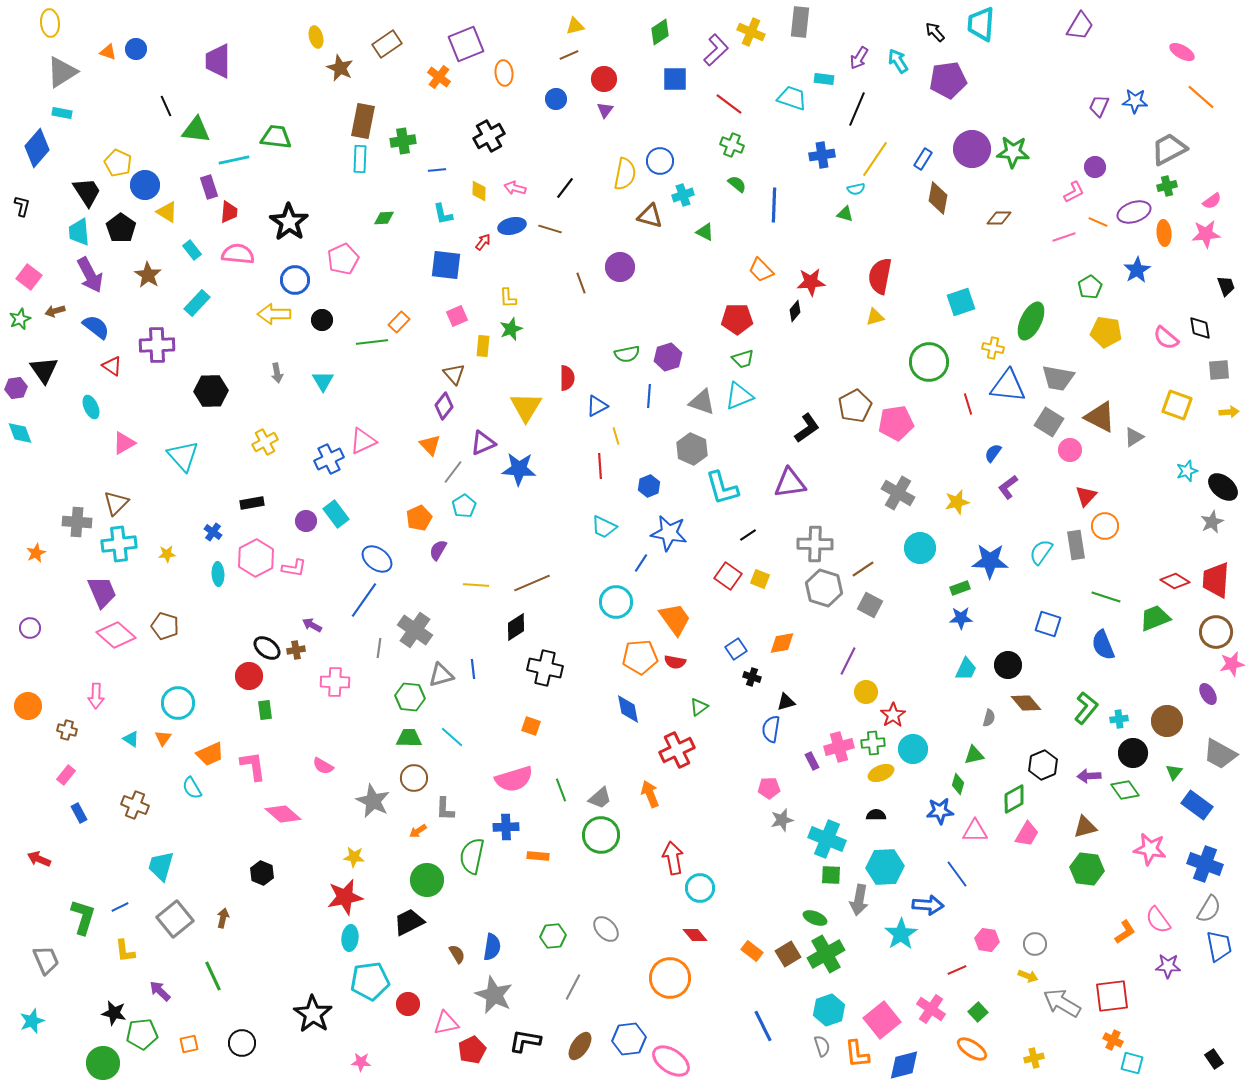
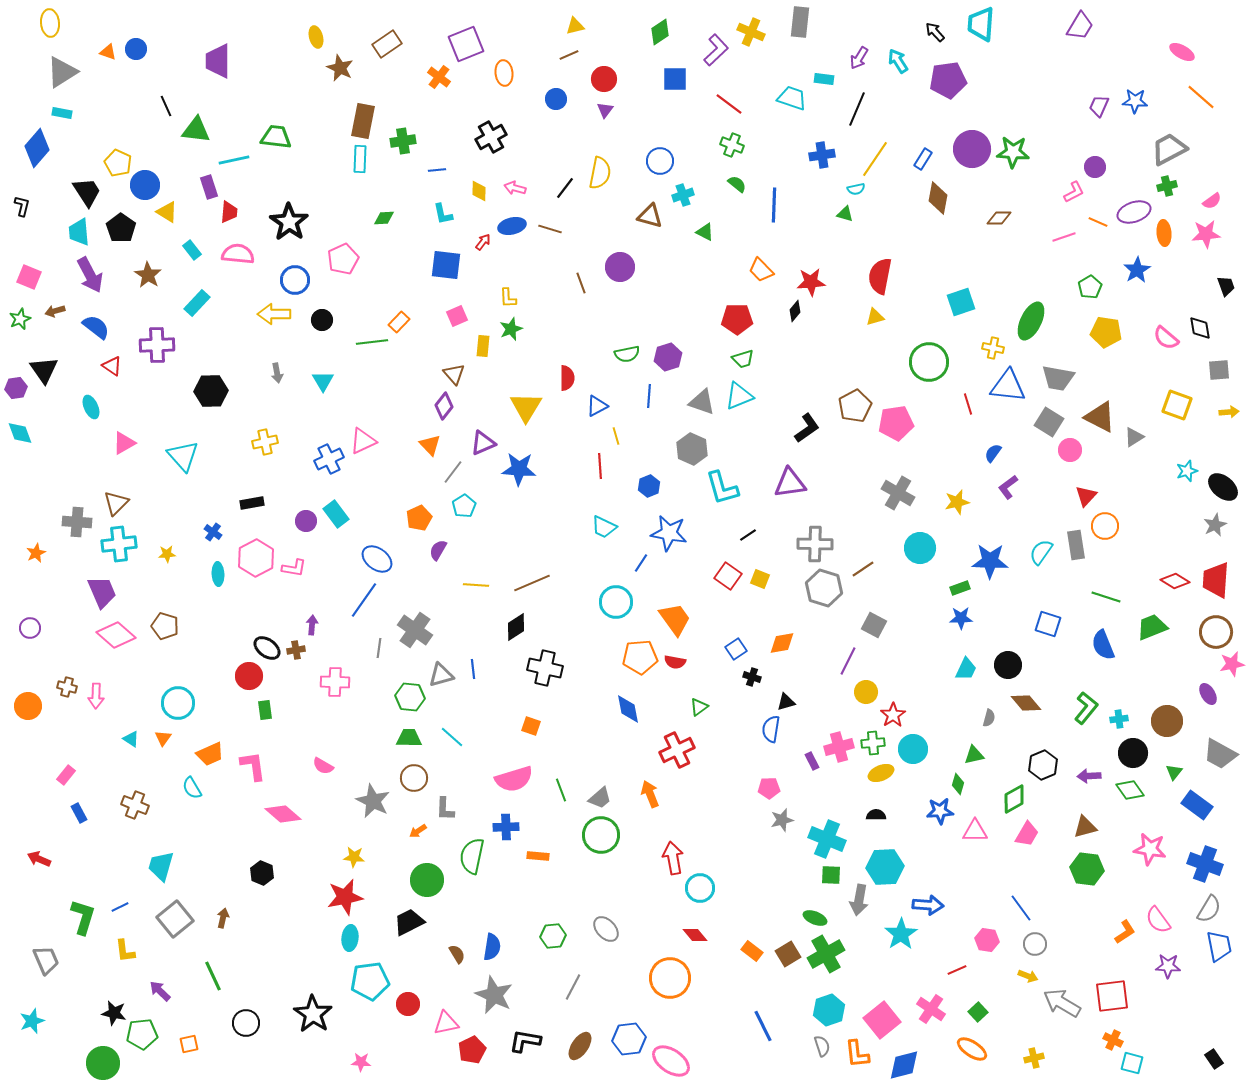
black cross at (489, 136): moved 2 px right, 1 px down
yellow semicircle at (625, 174): moved 25 px left, 1 px up
pink square at (29, 277): rotated 15 degrees counterclockwise
yellow cross at (265, 442): rotated 15 degrees clockwise
gray star at (1212, 522): moved 3 px right, 3 px down
gray square at (870, 605): moved 4 px right, 20 px down
green trapezoid at (1155, 618): moved 3 px left, 9 px down
purple arrow at (312, 625): rotated 66 degrees clockwise
brown cross at (67, 730): moved 43 px up
green diamond at (1125, 790): moved 5 px right
blue line at (957, 874): moved 64 px right, 34 px down
black circle at (242, 1043): moved 4 px right, 20 px up
